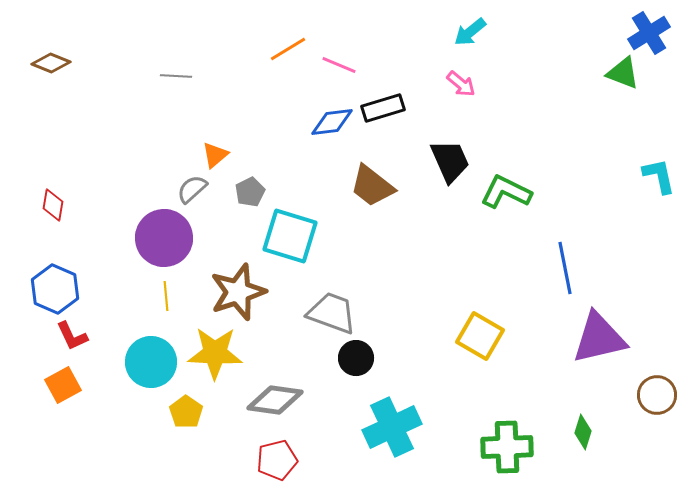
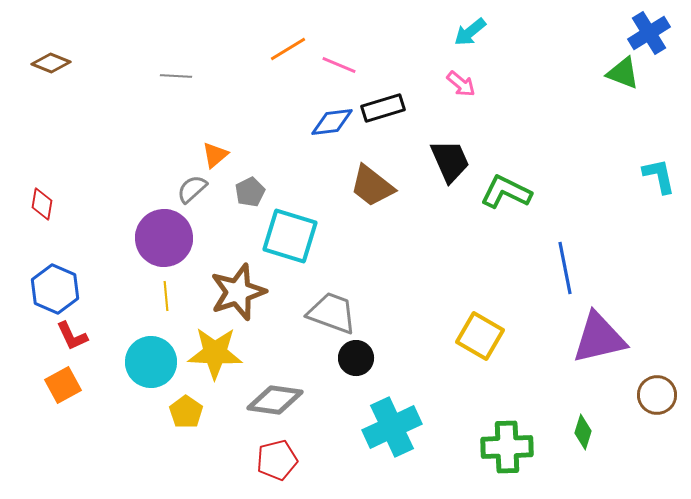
red diamond: moved 11 px left, 1 px up
